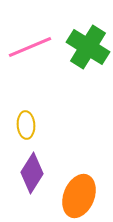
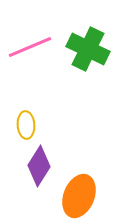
green cross: moved 2 px down; rotated 6 degrees counterclockwise
purple diamond: moved 7 px right, 7 px up
